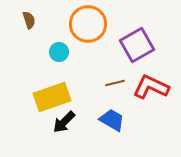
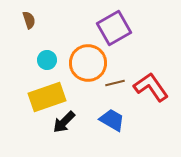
orange circle: moved 39 px down
purple square: moved 23 px left, 17 px up
cyan circle: moved 12 px left, 8 px down
red L-shape: rotated 30 degrees clockwise
yellow rectangle: moved 5 px left
